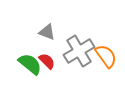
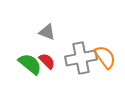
gray cross: moved 2 px right, 7 px down; rotated 20 degrees clockwise
orange semicircle: moved 1 px left, 1 px down
